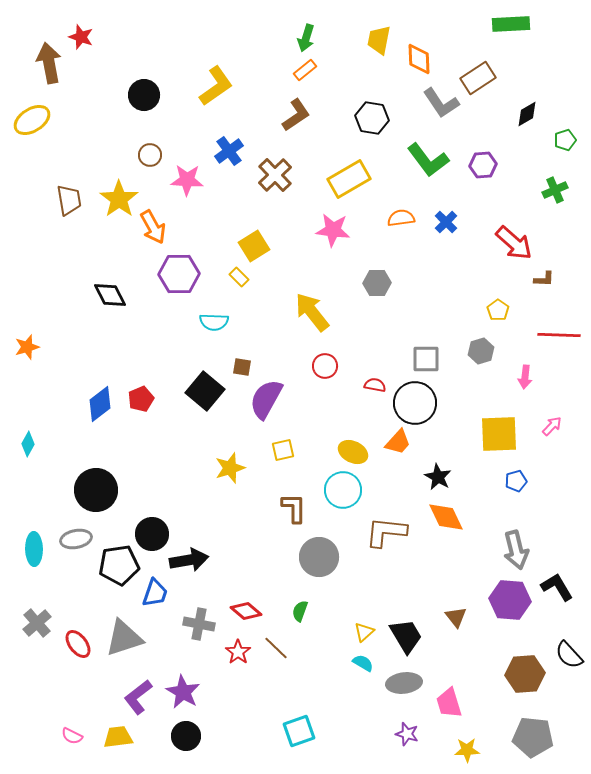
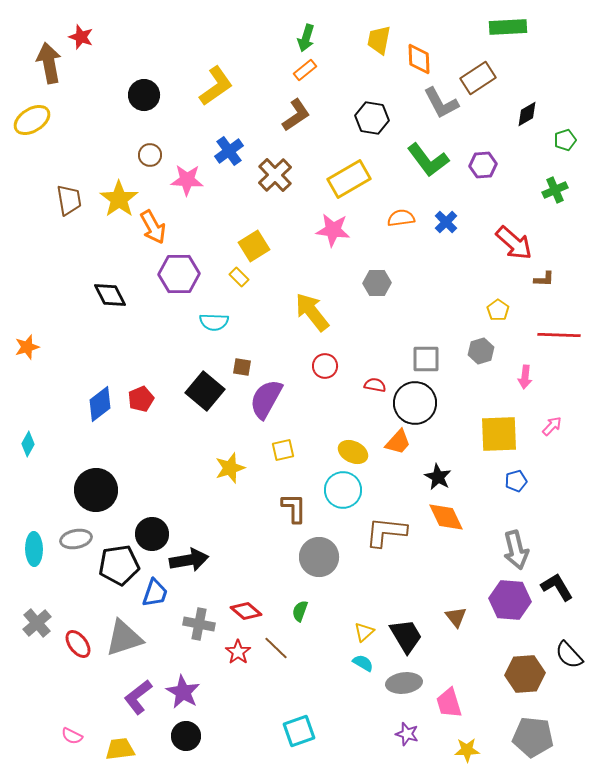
green rectangle at (511, 24): moved 3 px left, 3 px down
gray L-shape at (441, 103): rotated 6 degrees clockwise
yellow trapezoid at (118, 737): moved 2 px right, 12 px down
